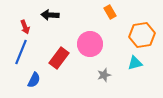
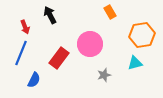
black arrow: rotated 60 degrees clockwise
blue line: moved 1 px down
